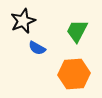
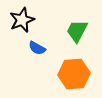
black star: moved 1 px left, 1 px up
